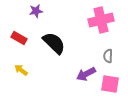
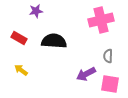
black semicircle: moved 2 px up; rotated 40 degrees counterclockwise
